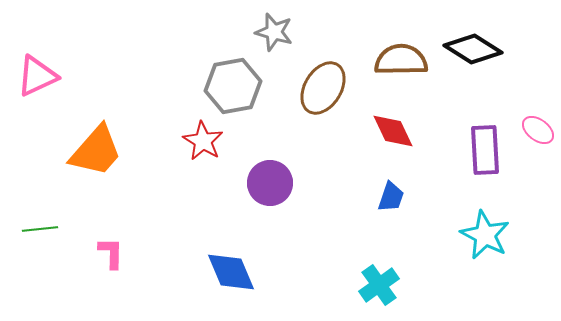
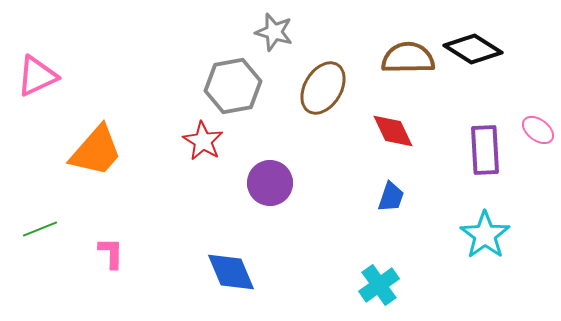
brown semicircle: moved 7 px right, 2 px up
green line: rotated 16 degrees counterclockwise
cyan star: rotated 9 degrees clockwise
